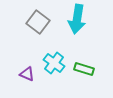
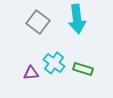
cyan arrow: rotated 16 degrees counterclockwise
green rectangle: moved 1 px left
purple triangle: moved 4 px right, 1 px up; rotated 28 degrees counterclockwise
